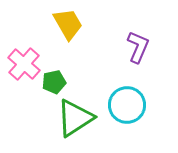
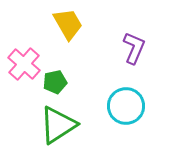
purple L-shape: moved 4 px left, 1 px down
green pentagon: moved 1 px right
cyan circle: moved 1 px left, 1 px down
green triangle: moved 17 px left, 7 px down
